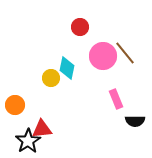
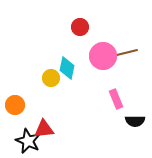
brown line: rotated 65 degrees counterclockwise
red triangle: moved 2 px right
black star: rotated 15 degrees counterclockwise
